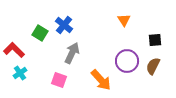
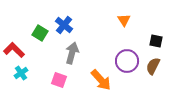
black square: moved 1 px right, 1 px down; rotated 16 degrees clockwise
gray arrow: rotated 10 degrees counterclockwise
cyan cross: moved 1 px right
